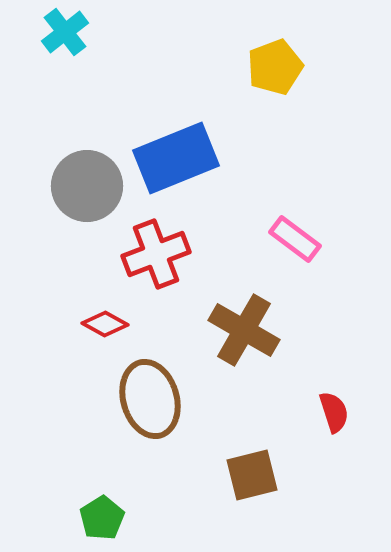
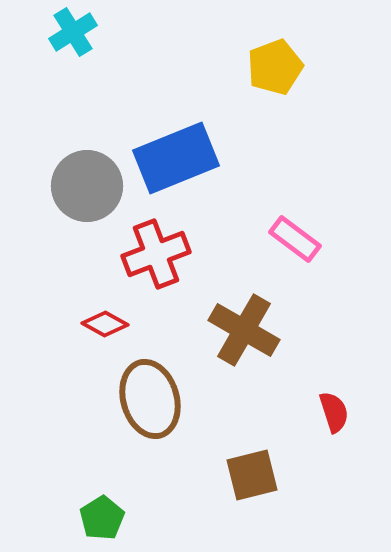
cyan cross: moved 8 px right; rotated 6 degrees clockwise
